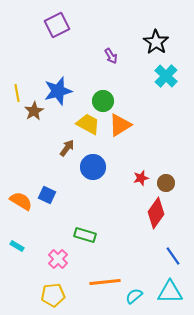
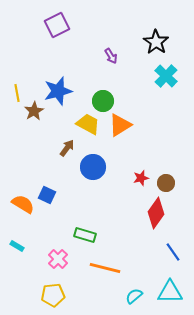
orange semicircle: moved 2 px right, 3 px down
blue line: moved 4 px up
orange line: moved 14 px up; rotated 20 degrees clockwise
